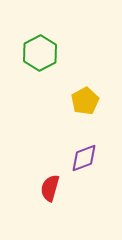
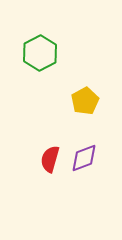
red semicircle: moved 29 px up
